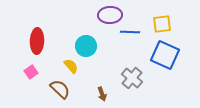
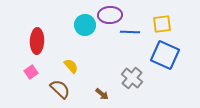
cyan circle: moved 1 px left, 21 px up
brown arrow: rotated 32 degrees counterclockwise
